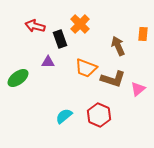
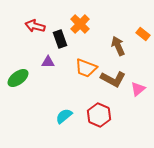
orange rectangle: rotated 56 degrees counterclockwise
brown L-shape: rotated 10 degrees clockwise
